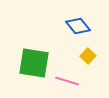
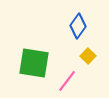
blue diamond: rotated 75 degrees clockwise
pink line: rotated 70 degrees counterclockwise
